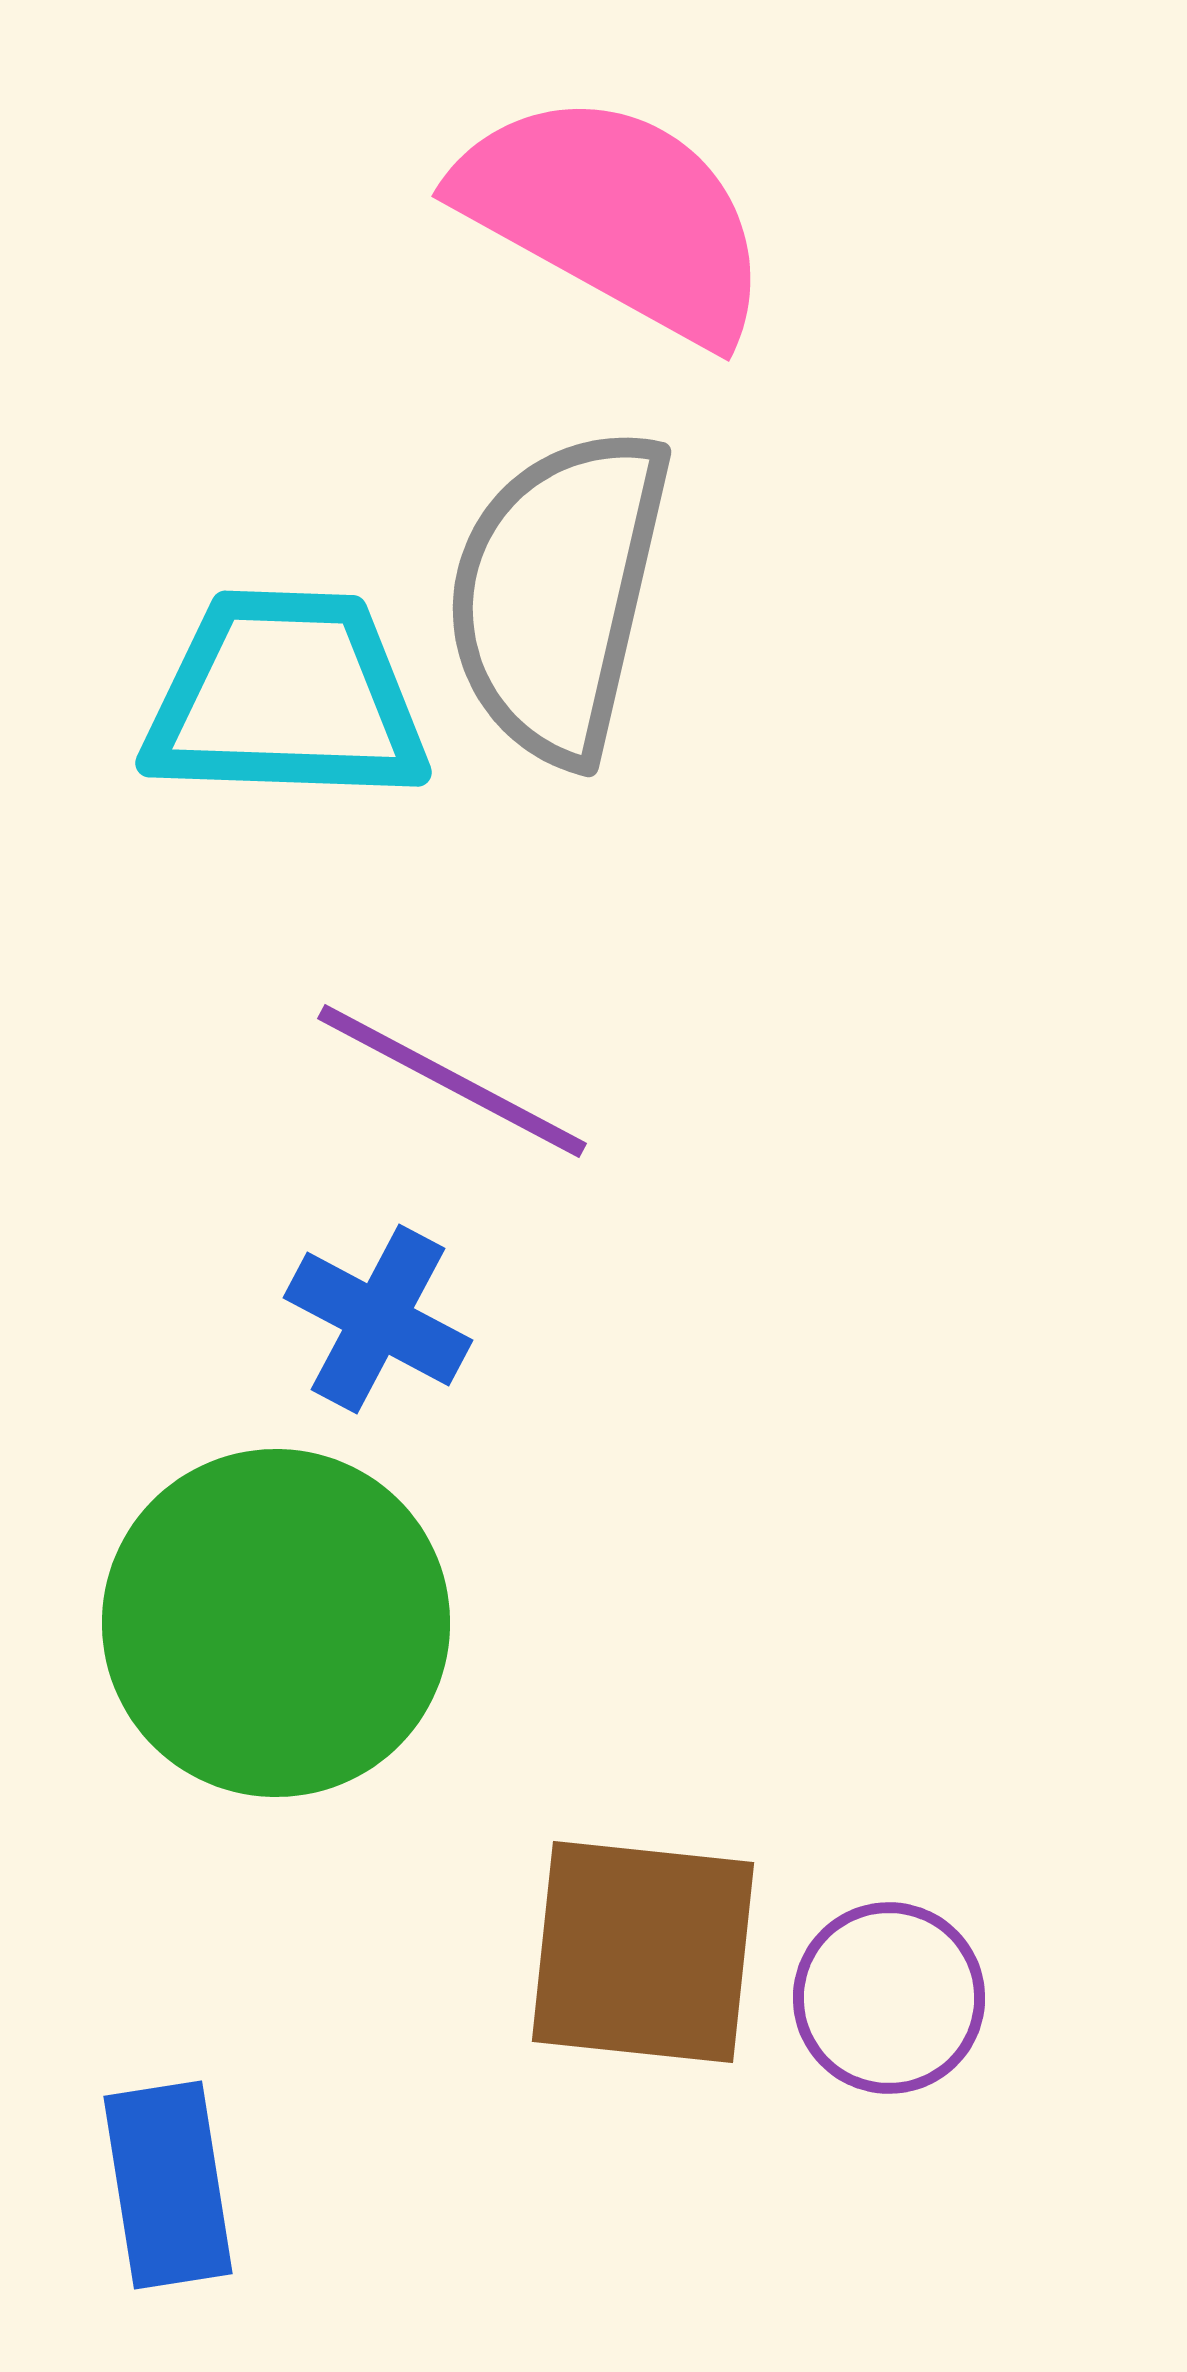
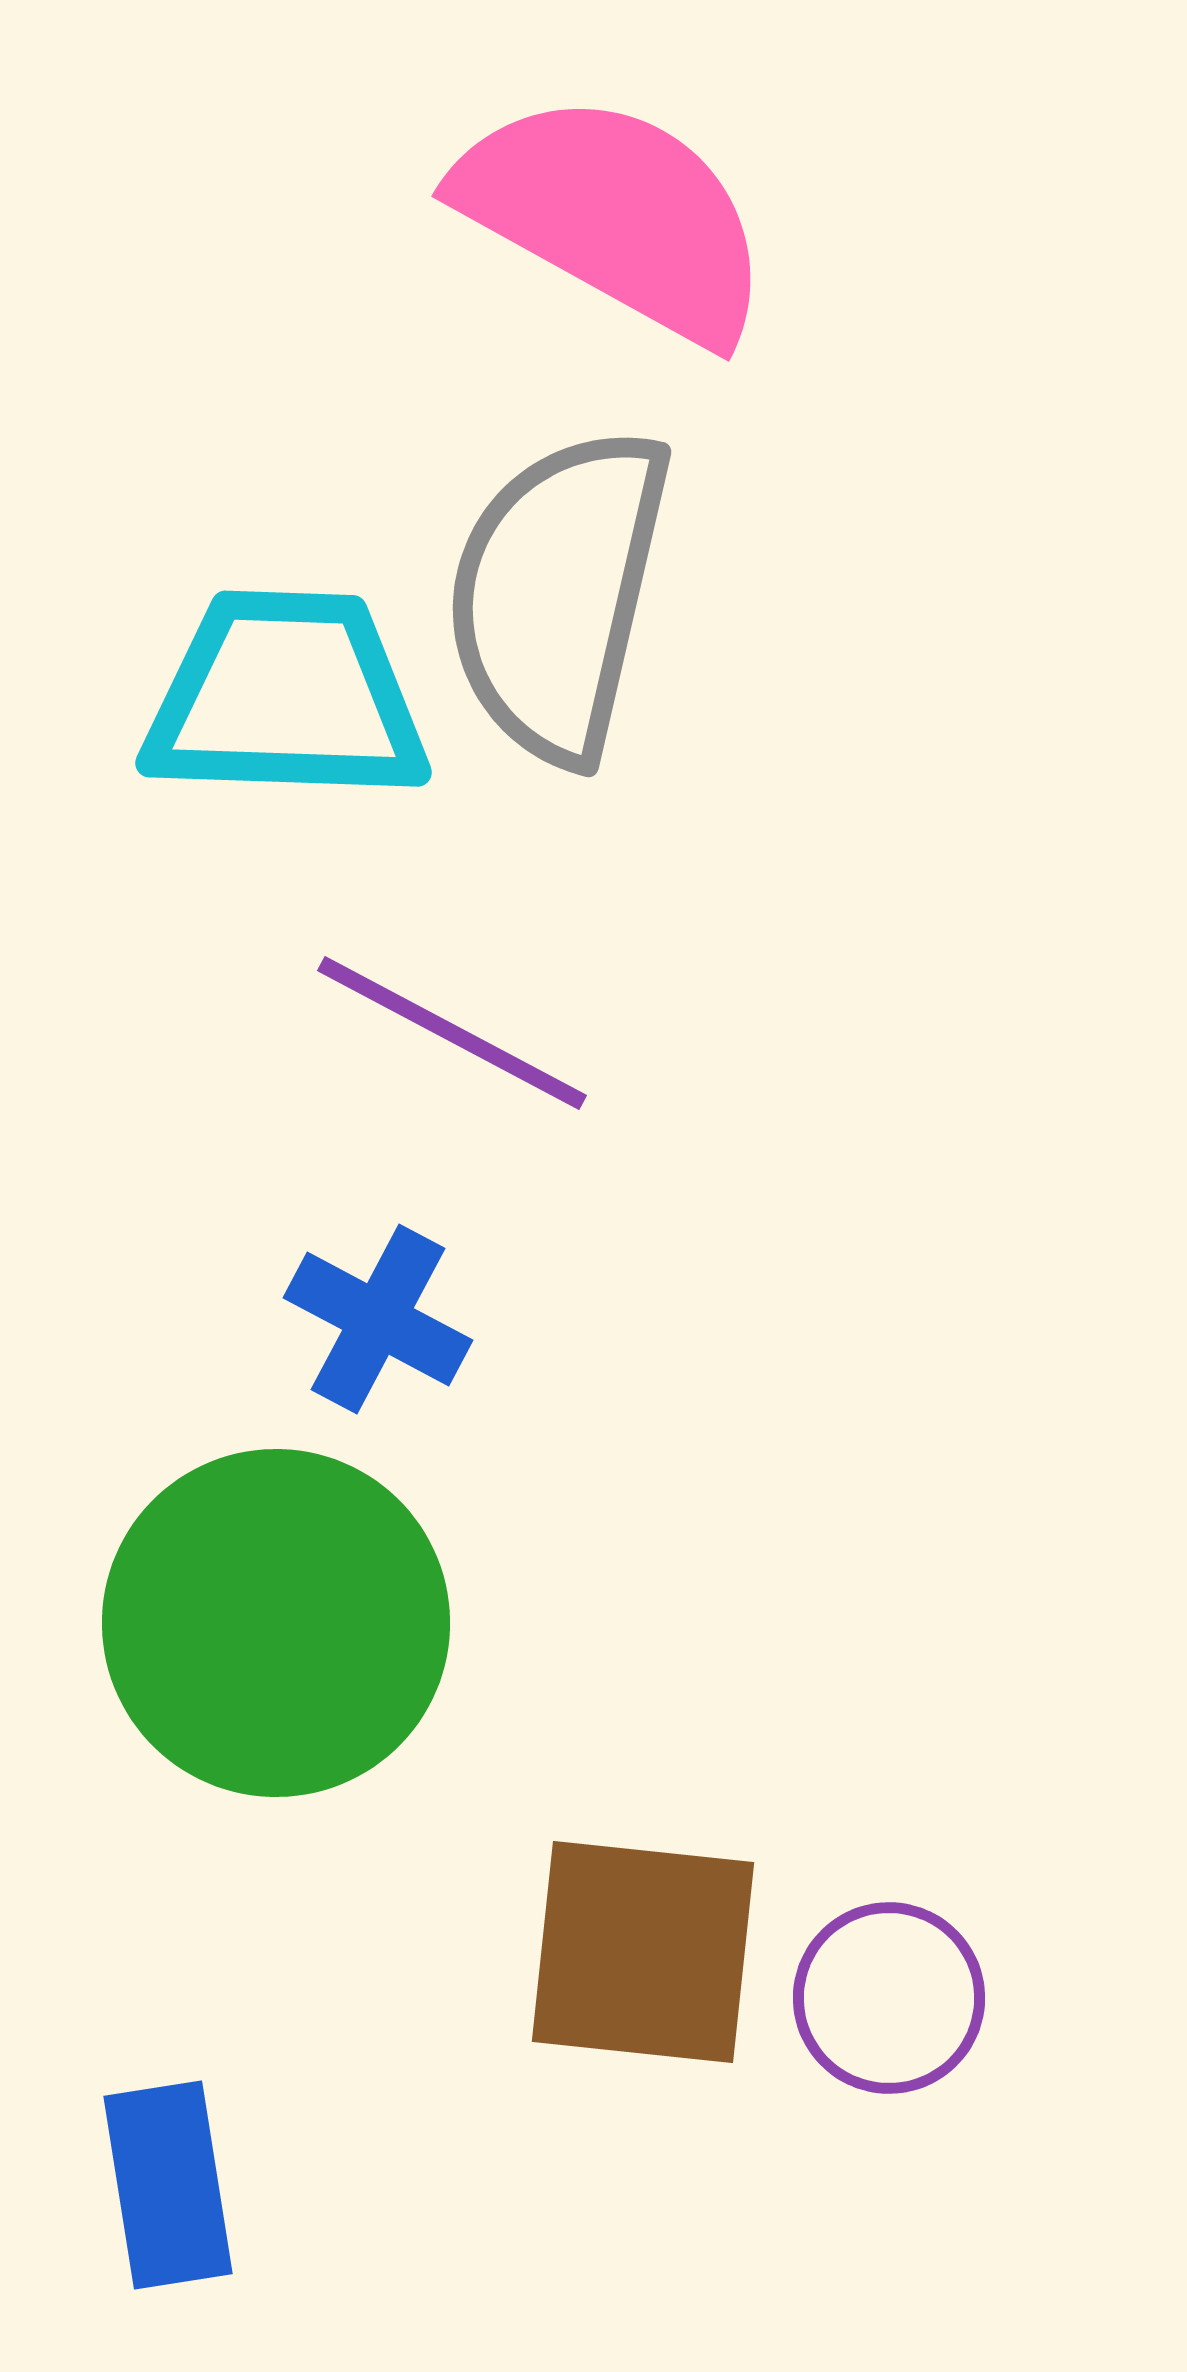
purple line: moved 48 px up
